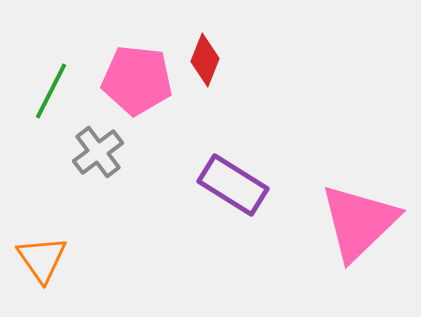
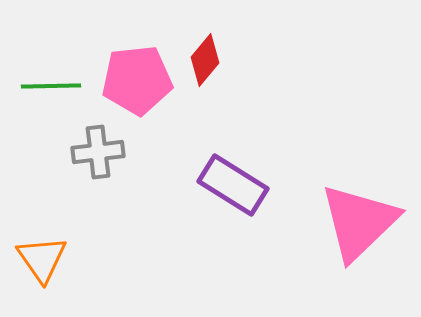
red diamond: rotated 18 degrees clockwise
pink pentagon: rotated 12 degrees counterclockwise
green line: moved 5 px up; rotated 62 degrees clockwise
gray cross: rotated 30 degrees clockwise
